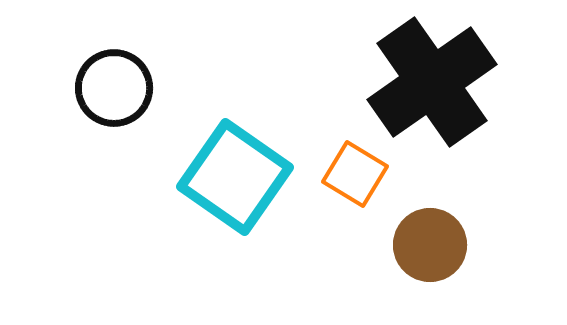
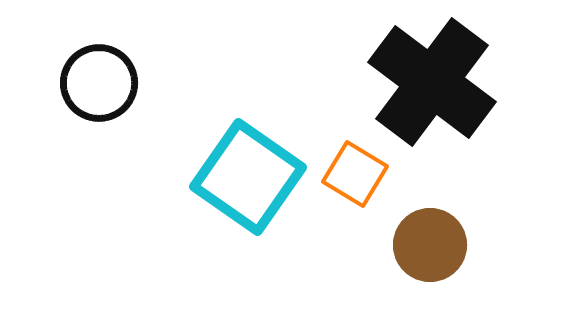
black cross: rotated 18 degrees counterclockwise
black circle: moved 15 px left, 5 px up
cyan square: moved 13 px right
